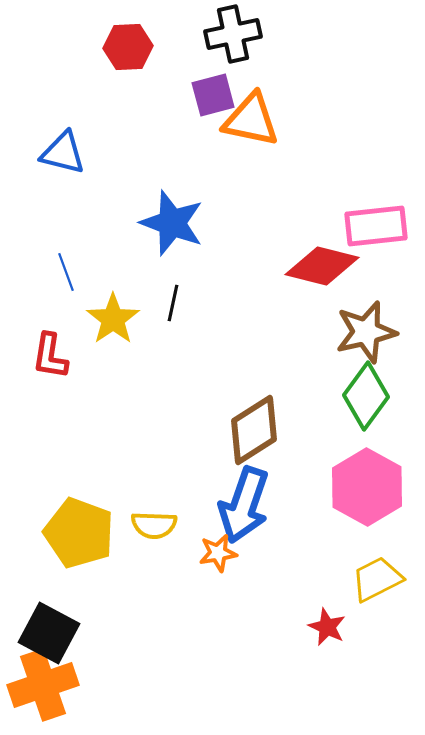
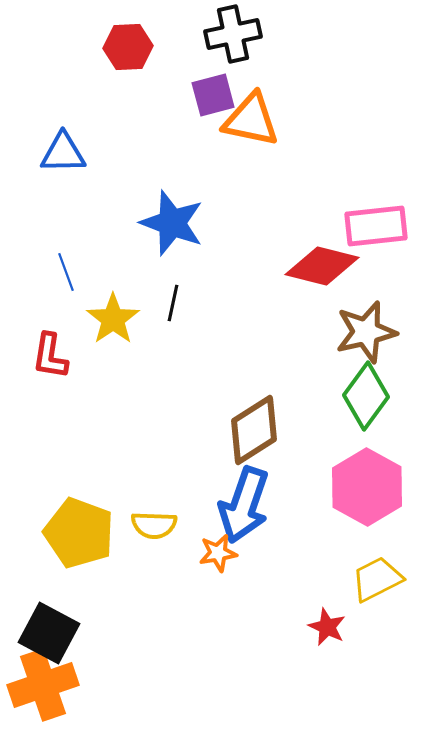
blue triangle: rotated 15 degrees counterclockwise
